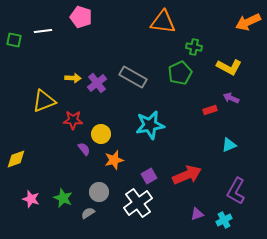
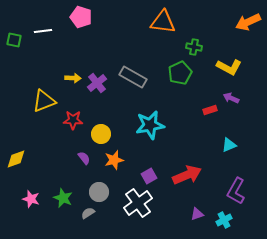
purple semicircle: moved 9 px down
